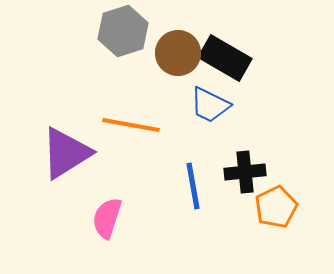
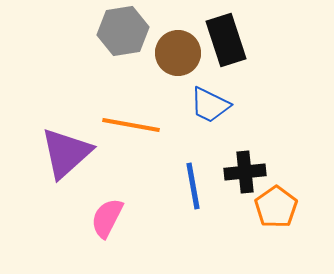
gray hexagon: rotated 9 degrees clockwise
black rectangle: moved 1 px right, 18 px up; rotated 42 degrees clockwise
purple triangle: rotated 10 degrees counterclockwise
orange pentagon: rotated 9 degrees counterclockwise
pink semicircle: rotated 9 degrees clockwise
